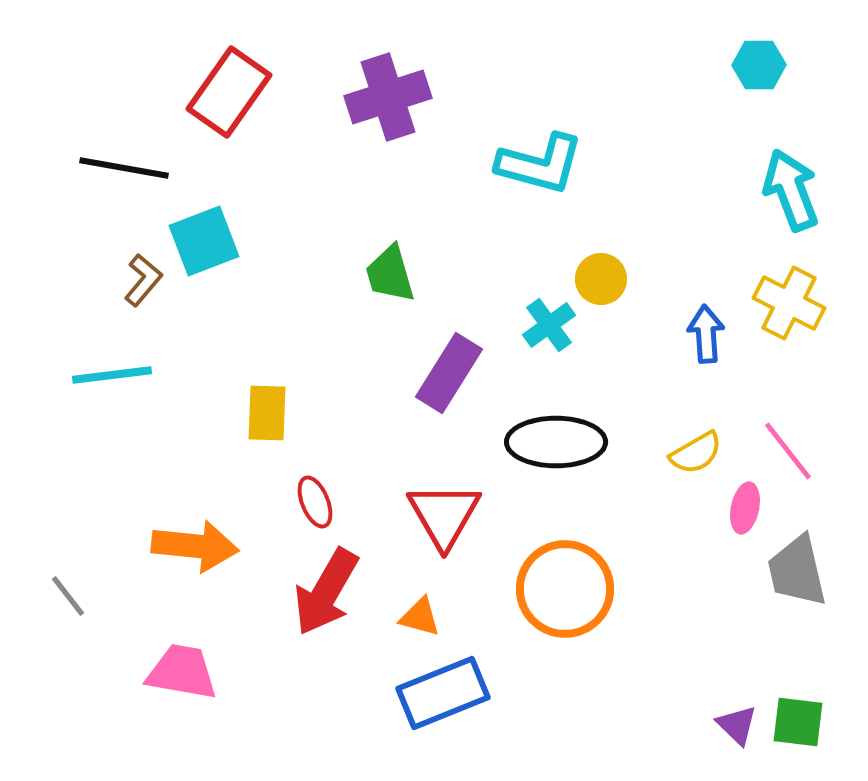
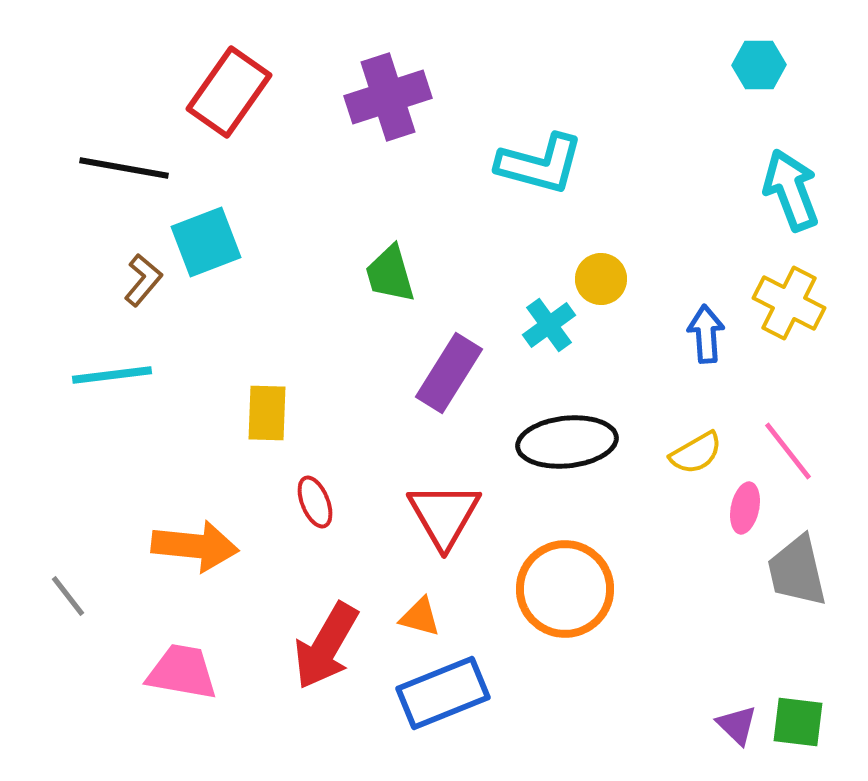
cyan square: moved 2 px right, 1 px down
black ellipse: moved 11 px right; rotated 6 degrees counterclockwise
red arrow: moved 54 px down
